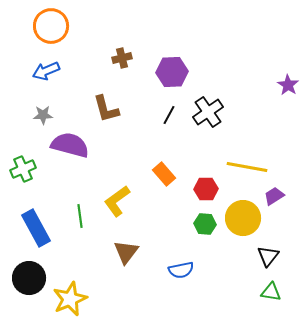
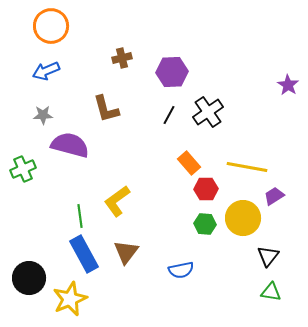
orange rectangle: moved 25 px right, 11 px up
blue rectangle: moved 48 px right, 26 px down
